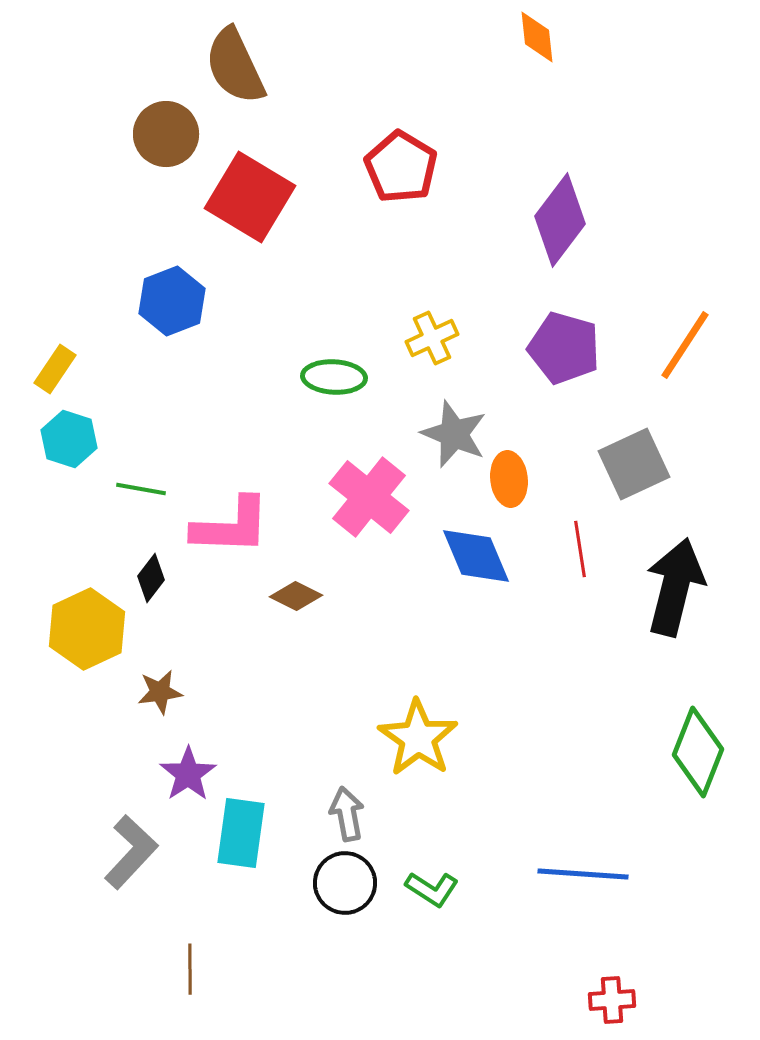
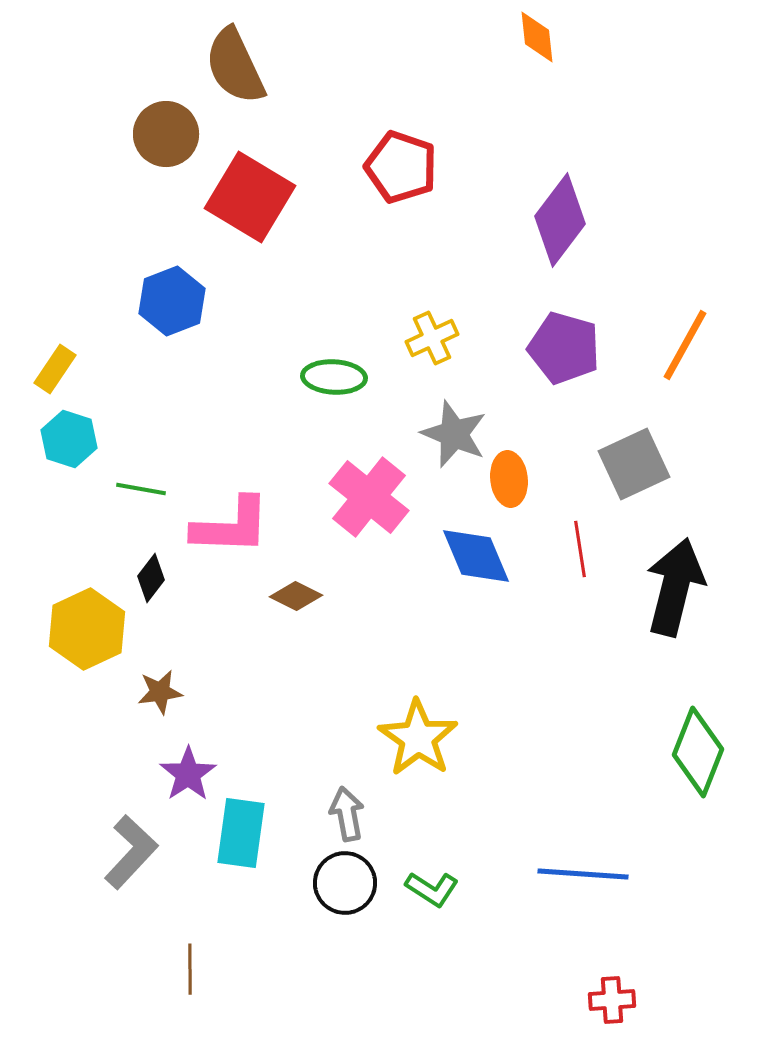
red pentagon: rotated 12 degrees counterclockwise
orange line: rotated 4 degrees counterclockwise
